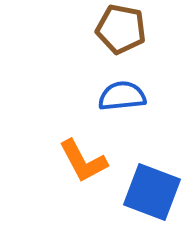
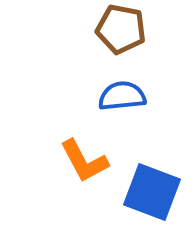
orange L-shape: moved 1 px right
